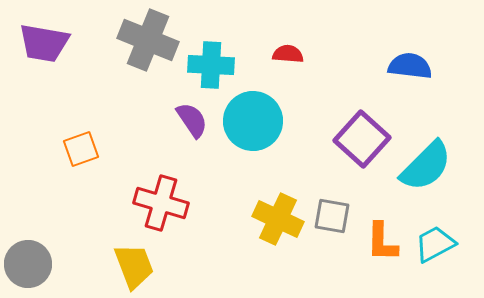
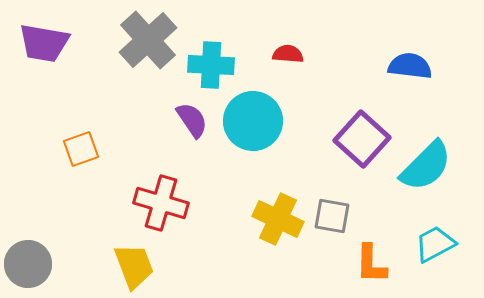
gray cross: rotated 26 degrees clockwise
orange L-shape: moved 11 px left, 22 px down
